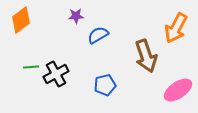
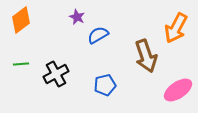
purple star: moved 1 px right, 1 px down; rotated 28 degrees clockwise
green line: moved 10 px left, 3 px up
